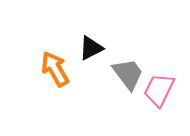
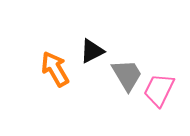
black triangle: moved 1 px right, 3 px down
gray trapezoid: moved 1 px left, 1 px down; rotated 6 degrees clockwise
